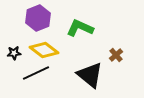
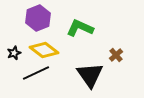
black star: rotated 16 degrees counterclockwise
black triangle: rotated 16 degrees clockwise
